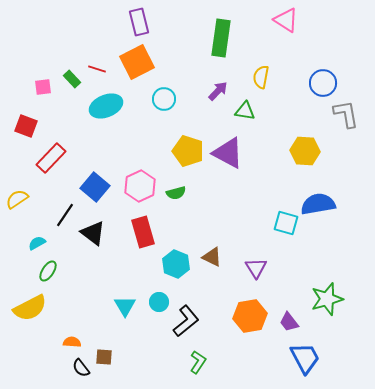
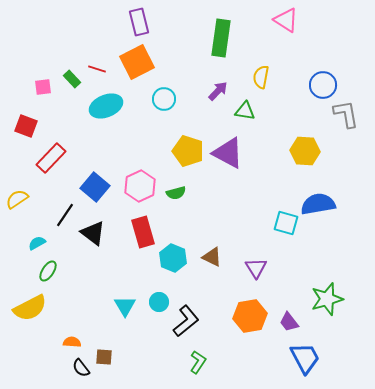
blue circle at (323, 83): moved 2 px down
cyan hexagon at (176, 264): moved 3 px left, 6 px up
